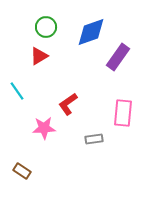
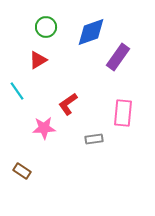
red triangle: moved 1 px left, 4 px down
